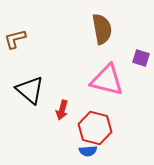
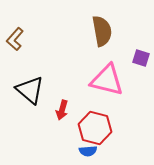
brown semicircle: moved 2 px down
brown L-shape: rotated 35 degrees counterclockwise
